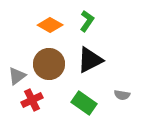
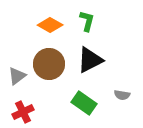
green L-shape: rotated 20 degrees counterclockwise
red cross: moved 9 px left, 12 px down
